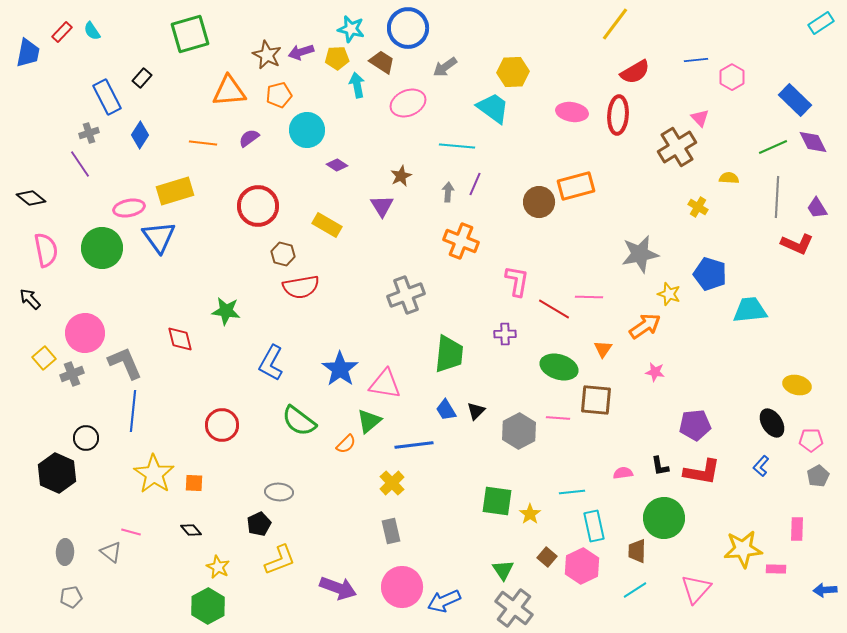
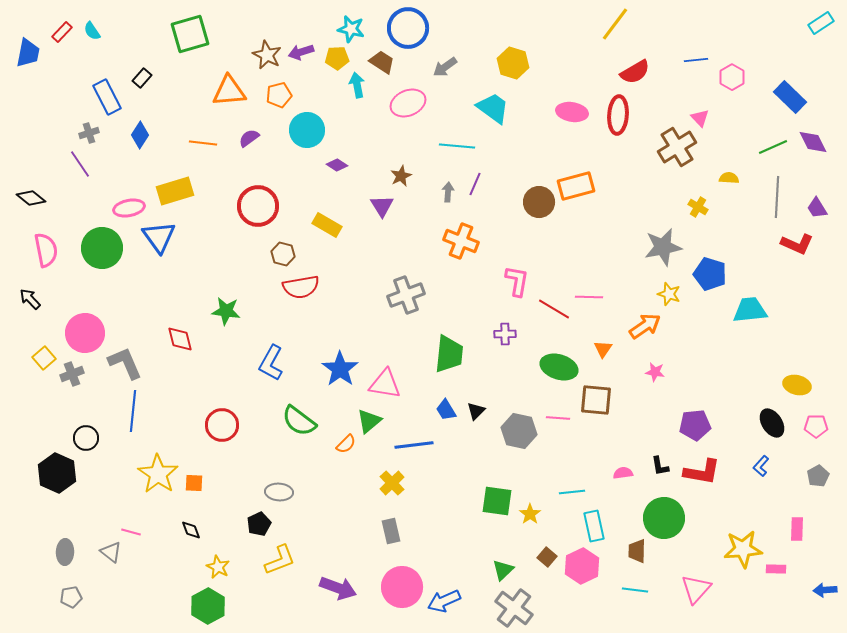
yellow hexagon at (513, 72): moved 9 px up; rotated 20 degrees clockwise
blue rectangle at (795, 100): moved 5 px left, 3 px up
gray star at (640, 254): moved 23 px right, 7 px up
gray hexagon at (519, 431): rotated 20 degrees counterclockwise
pink pentagon at (811, 440): moved 5 px right, 14 px up
yellow star at (154, 474): moved 4 px right
black diamond at (191, 530): rotated 20 degrees clockwise
green triangle at (503, 570): rotated 20 degrees clockwise
cyan line at (635, 590): rotated 40 degrees clockwise
